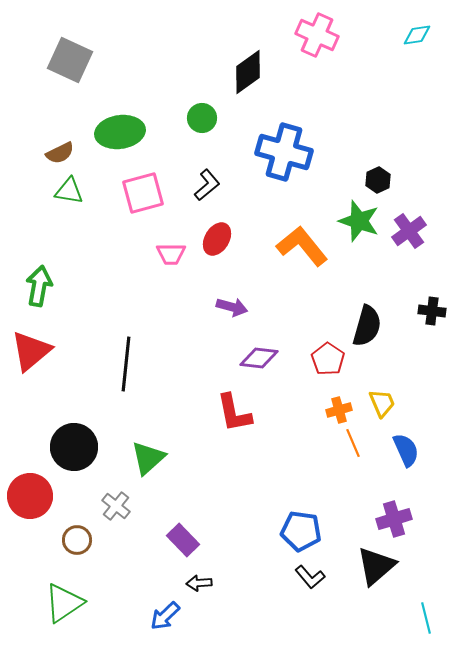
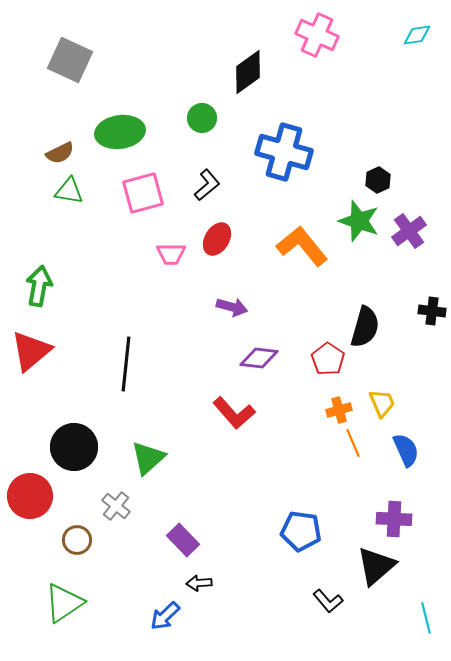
black semicircle at (367, 326): moved 2 px left, 1 px down
red L-shape at (234, 413): rotated 30 degrees counterclockwise
purple cross at (394, 519): rotated 20 degrees clockwise
black L-shape at (310, 577): moved 18 px right, 24 px down
